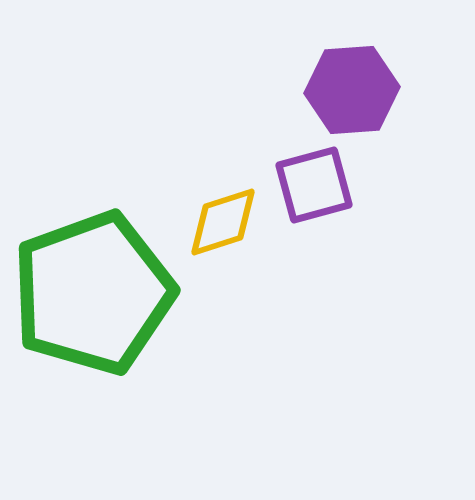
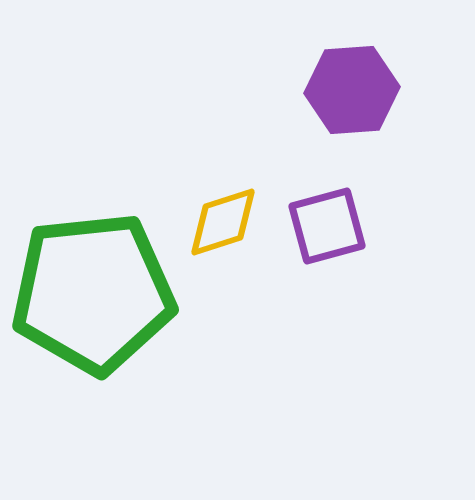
purple square: moved 13 px right, 41 px down
green pentagon: rotated 14 degrees clockwise
